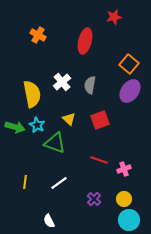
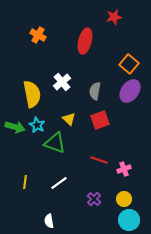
gray semicircle: moved 5 px right, 6 px down
white semicircle: rotated 16 degrees clockwise
